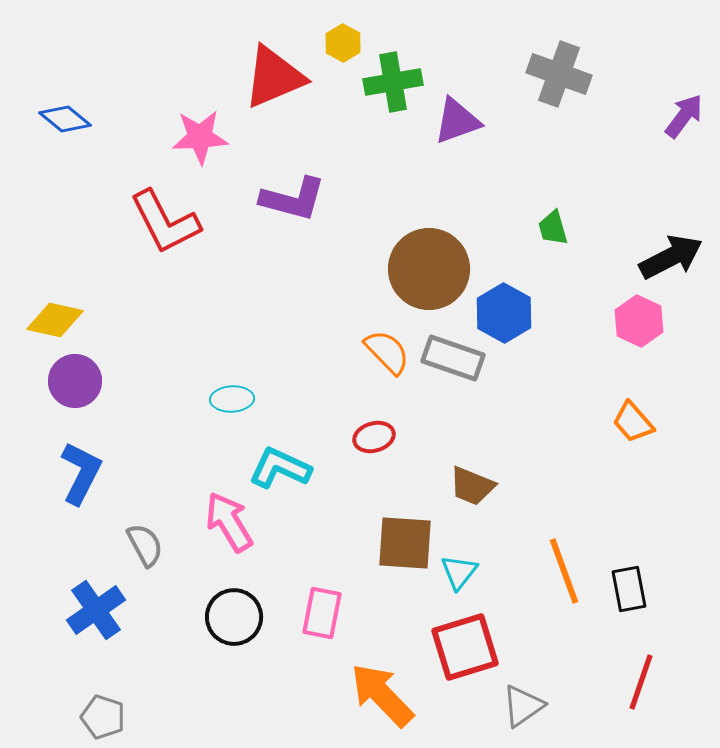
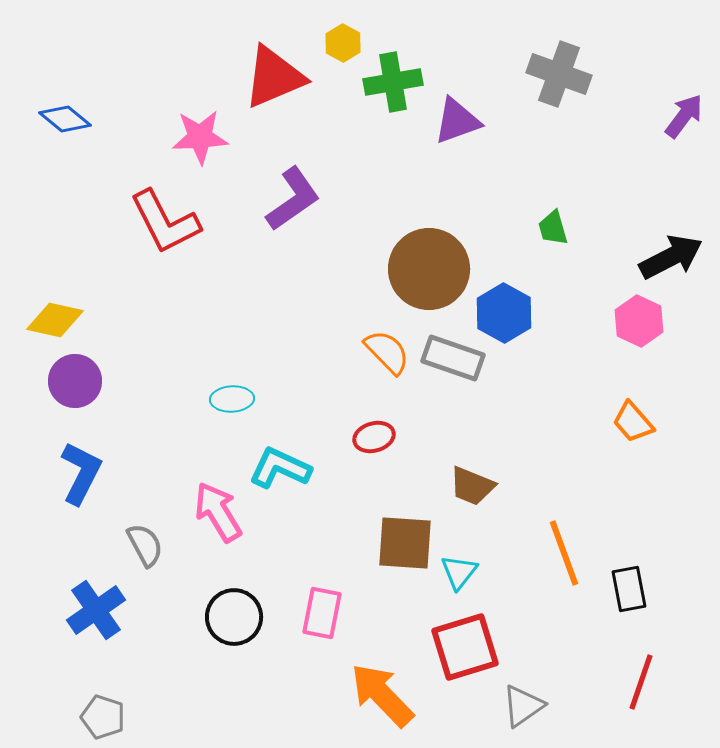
purple L-shape: rotated 50 degrees counterclockwise
pink arrow: moved 11 px left, 10 px up
orange line: moved 18 px up
